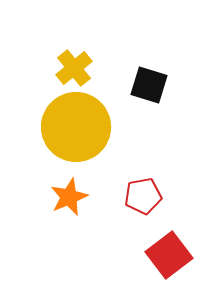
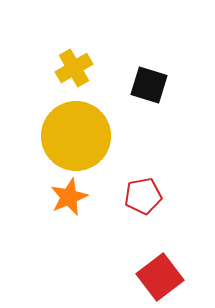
yellow cross: rotated 9 degrees clockwise
yellow circle: moved 9 px down
red square: moved 9 px left, 22 px down
